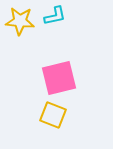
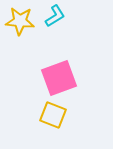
cyan L-shape: rotated 20 degrees counterclockwise
pink square: rotated 6 degrees counterclockwise
